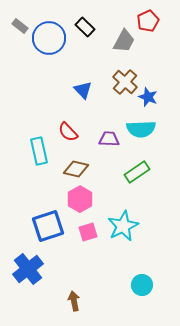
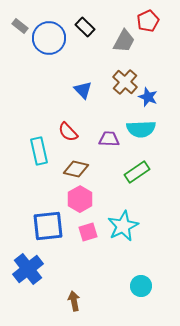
blue square: rotated 12 degrees clockwise
cyan circle: moved 1 px left, 1 px down
